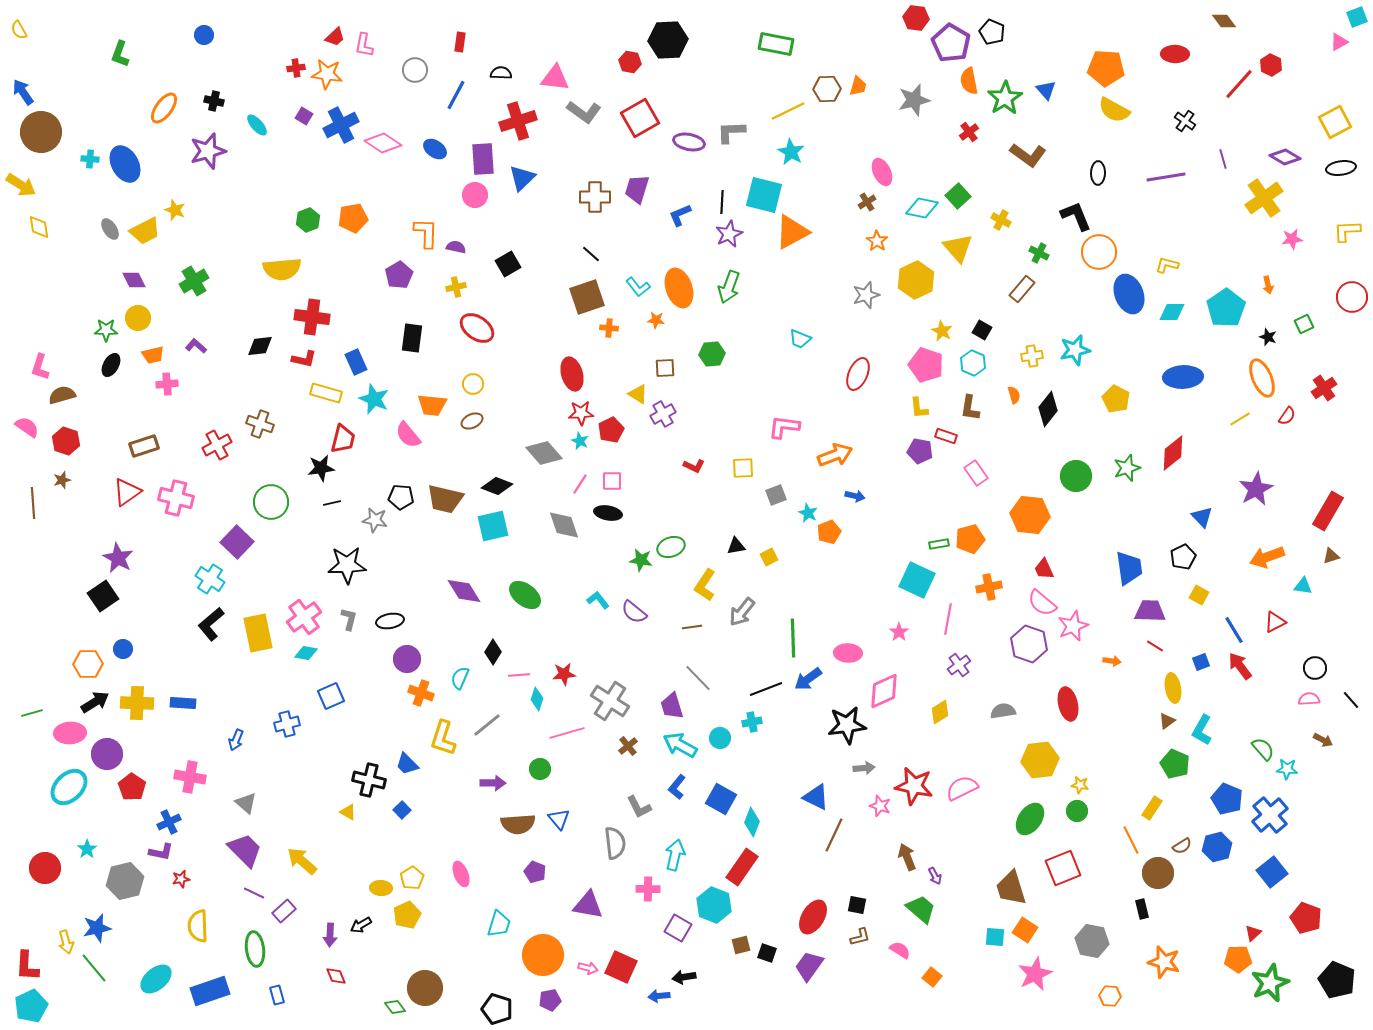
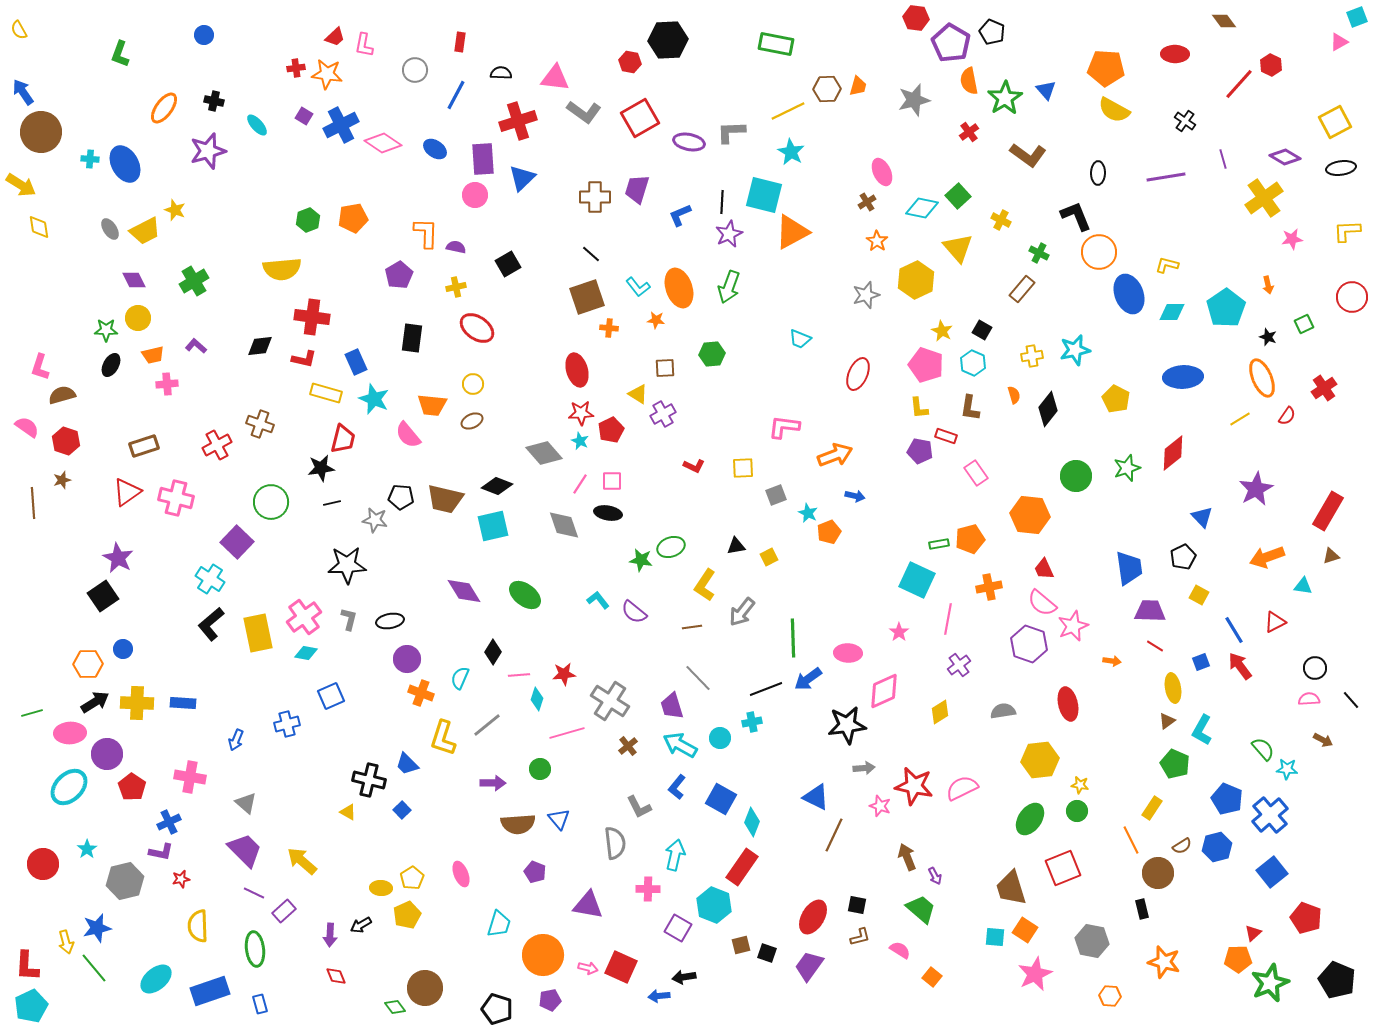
red ellipse at (572, 374): moved 5 px right, 4 px up
red circle at (45, 868): moved 2 px left, 4 px up
blue rectangle at (277, 995): moved 17 px left, 9 px down
